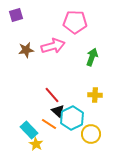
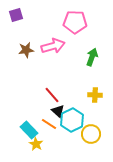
cyan hexagon: moved 2 px down
